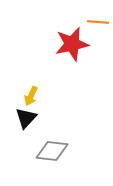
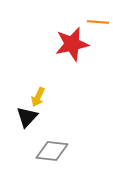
yellow arrow: moved 7 px right, 1 px down
black triangle: moved 1 px right, 1 px up
